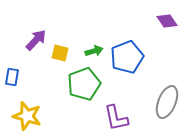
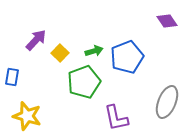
yellow square: rotated 30 degrees clockwise
green pentagon: moved 2 px up
